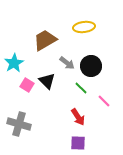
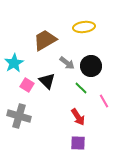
pink line: rotated 16 degrees clockwise
gray cross: moved 8 px up
